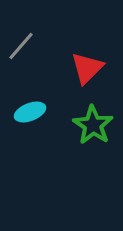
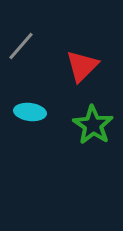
red triangle: moved 5 px left, 2 px up
cyan ellipse: rotated 28 degrees clockwise
